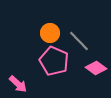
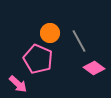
gray line: rotated 15 degrees clockwise
pink pentagon: moved 16 px left, 2 px up
pink diamond: moved 2 px left
